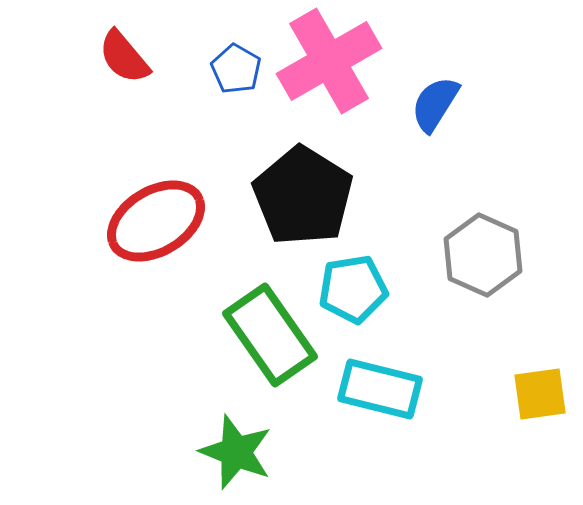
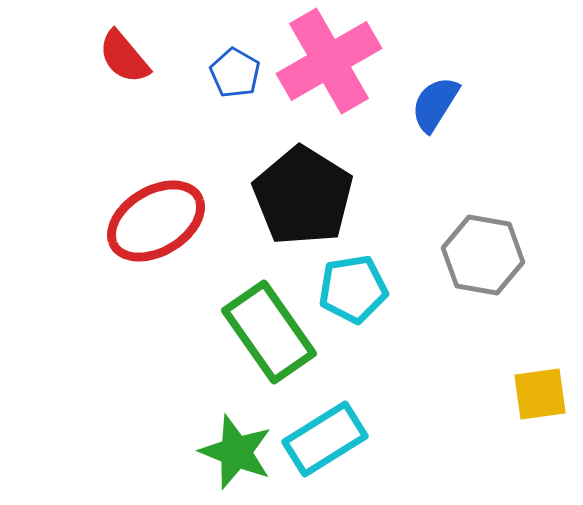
blue pentagon: moved 1 px left, 4 px down
gray hexagon: rotated 14 degrees counterclockwise
green rectangle: moved 1 px left, 3 px up
cyan rectangle: moved 55 px left, 50 px down; rotated 46 degrees counterclockwise
